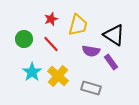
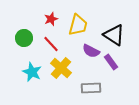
green circle: moved 1 px up
purple semicircle: rotated 18 degrees clockwise
cyan star: rotated 12 degrees counterclockwise
yellow cross: moved 3 px right, 8 px up
gray rectangle: rotated 18 degrees counterclockwise
